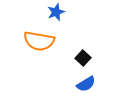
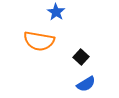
blue star: rotated 18 degrees counterclockwise
black square: moved 2 px left, 1 px up
